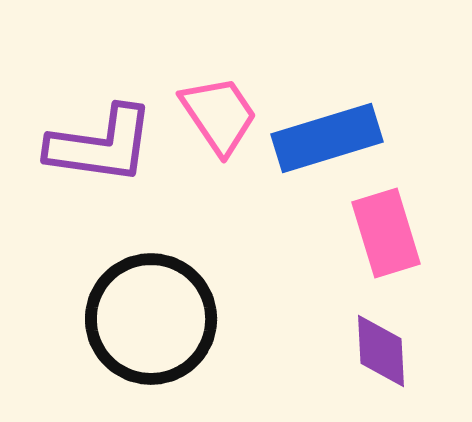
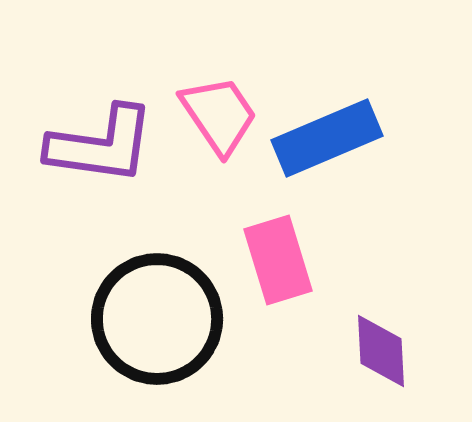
blue rectangle: rotated 6 degrees counterclockwise
pink rectangle: moved 108 px left, 27 px down
black circle: moved 6 px right
